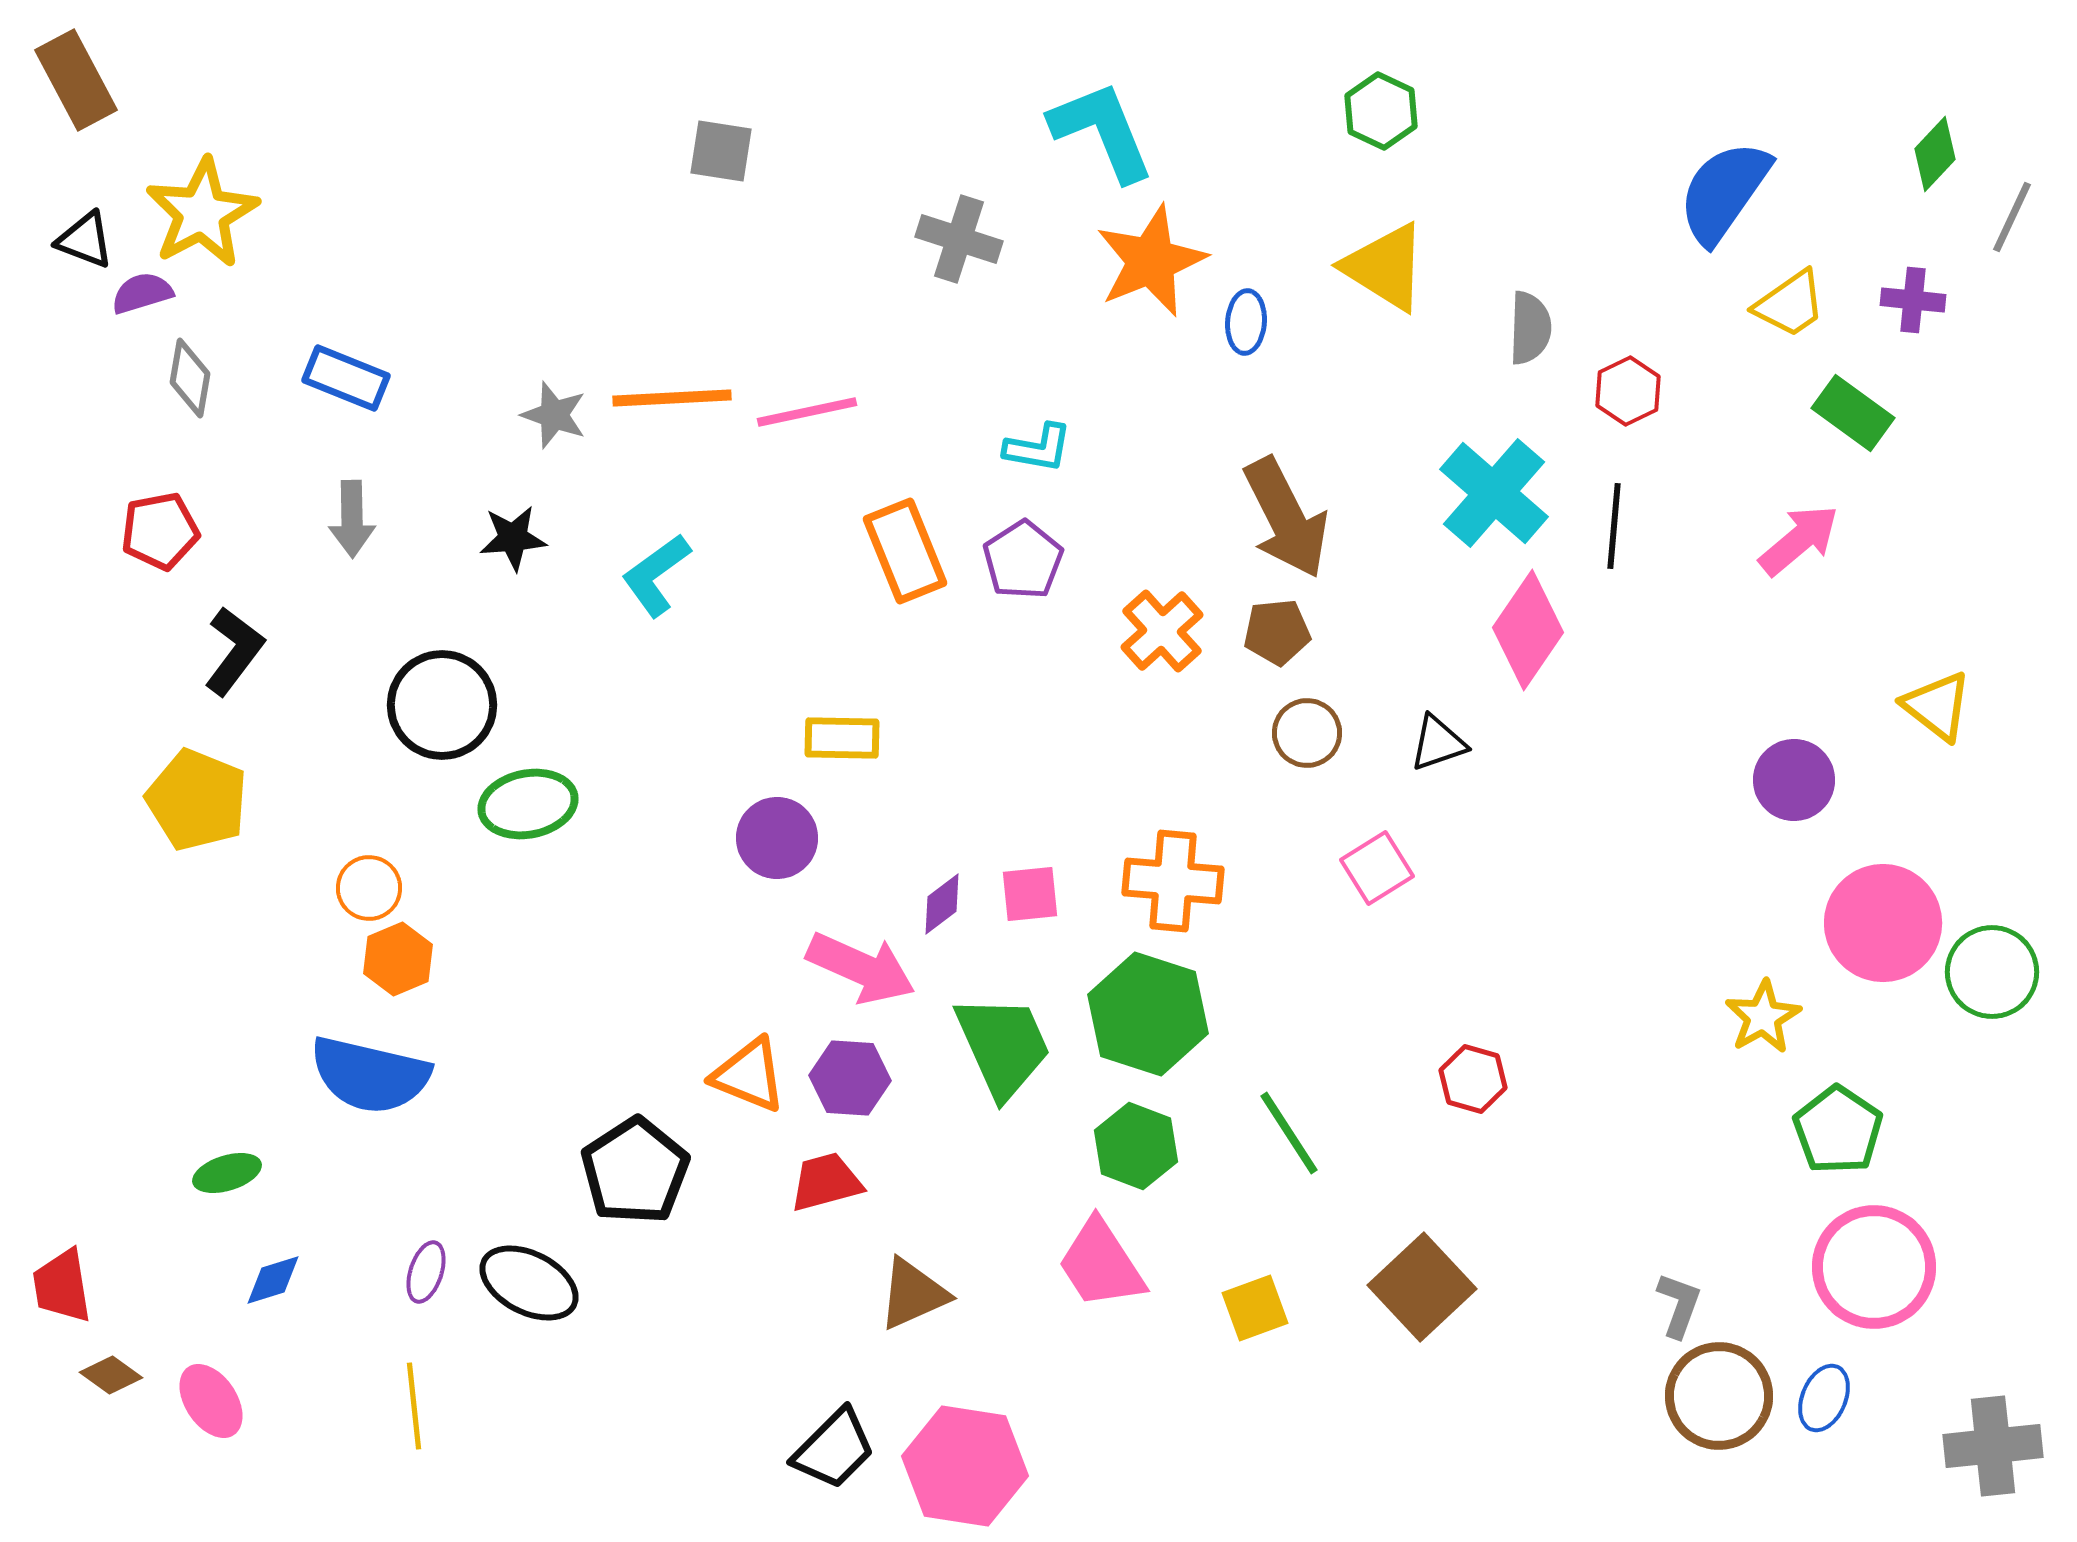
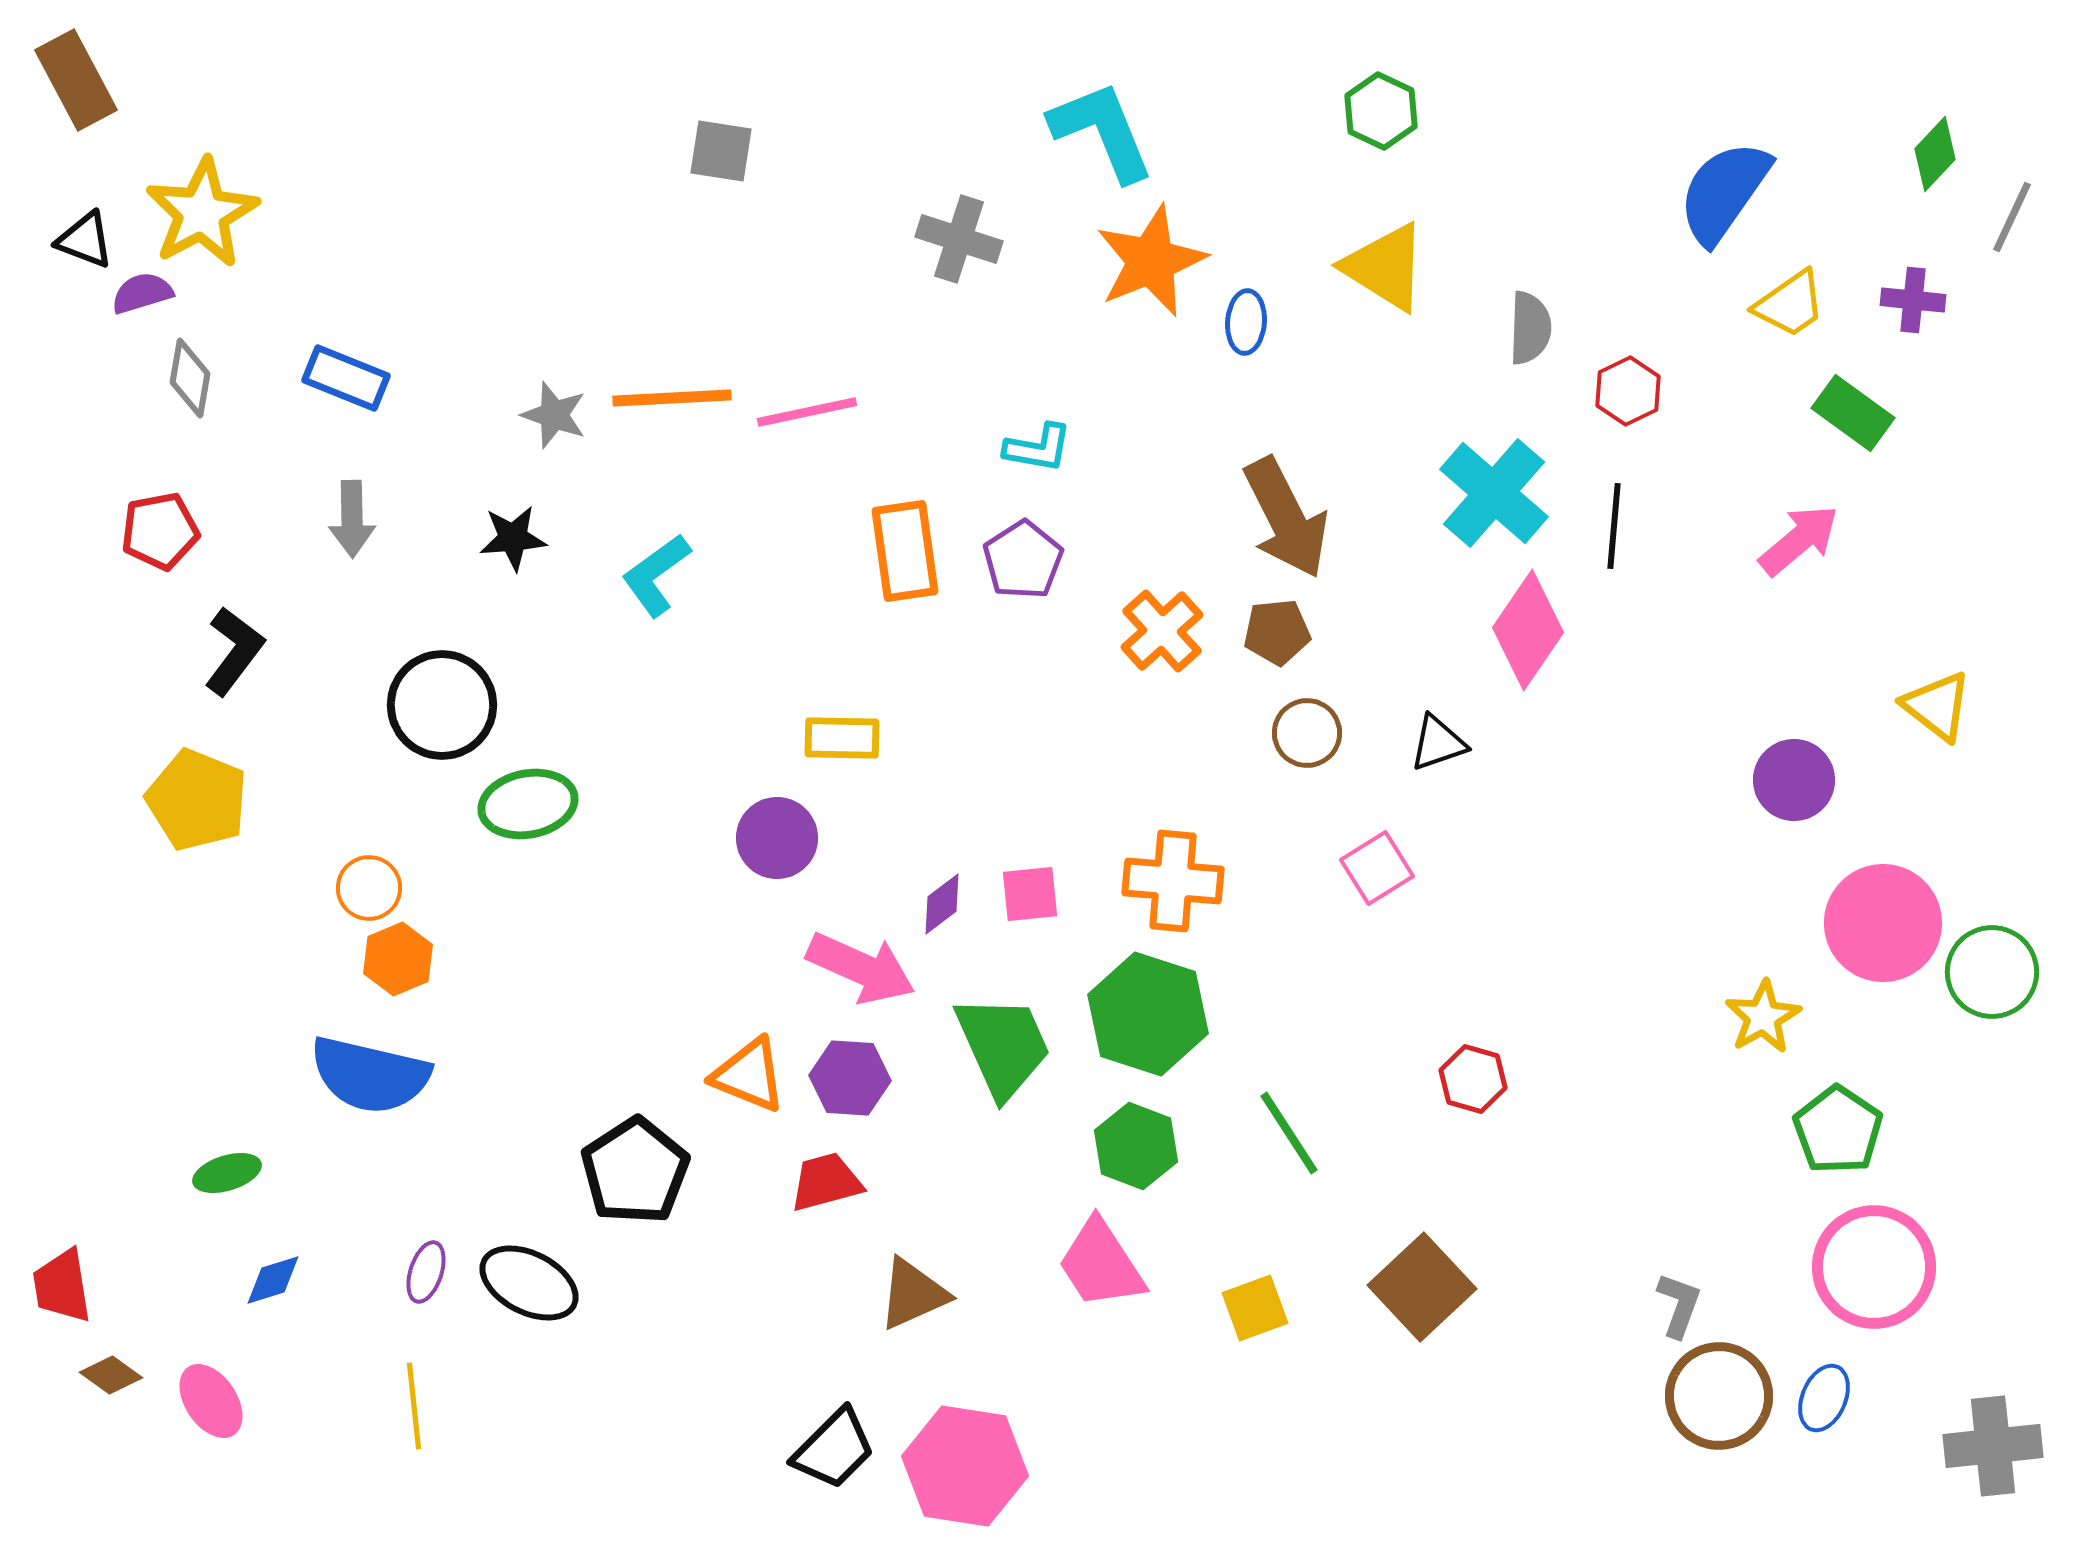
orange rectangle at (905, 551): rotated 14 degrees clockwise
